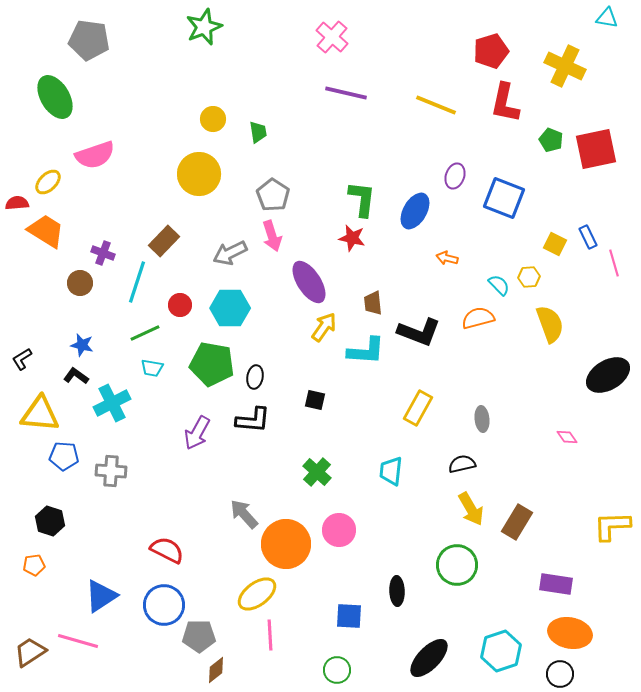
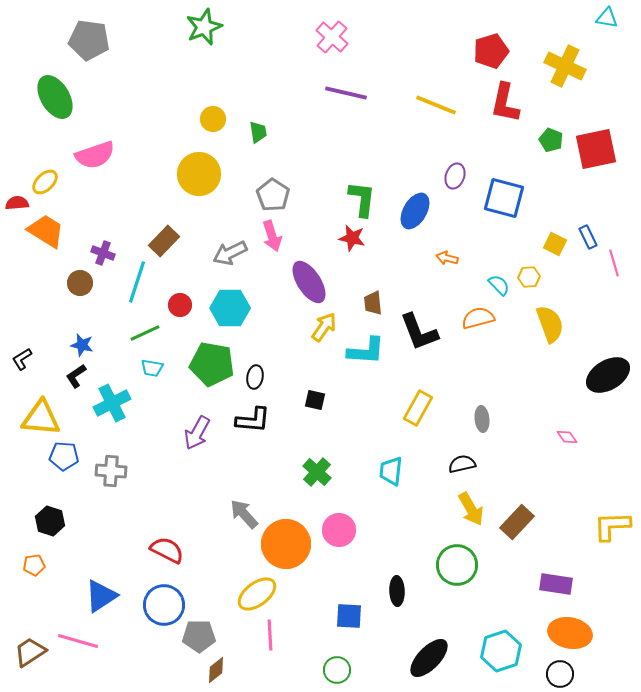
yellow ellipse at (48, 182): moved 3 px left
blue square at (504, 198): rotated 6 degrees counterclockwise
black L-shape at (419, 332): rotated 48 degrees clockwise
black L-shape at (76, 376): rotated 70 degrees counterclockwise
yellow triangle at (40, 414): moved 1 px right, 4 px down
brown rectangle at (517, 522): rotated 12 degrees clockwise
